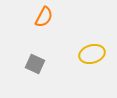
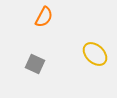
yellow ellipse: moved 3 px right; rotated 60 degrees clockwise
